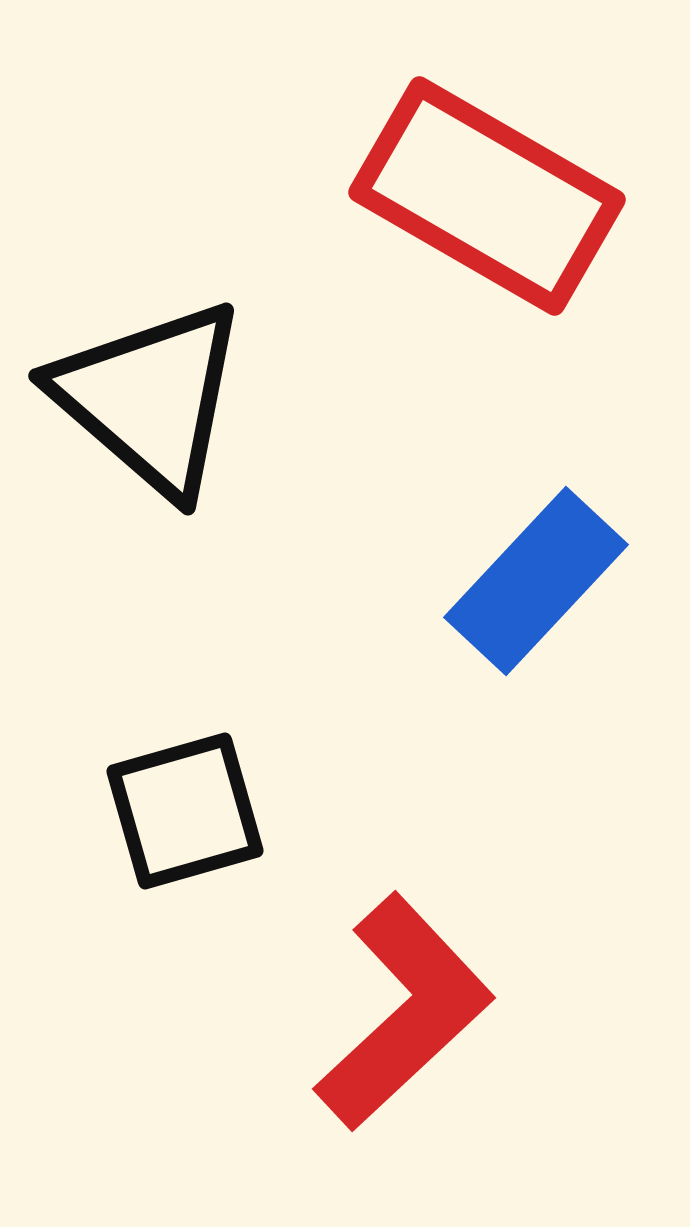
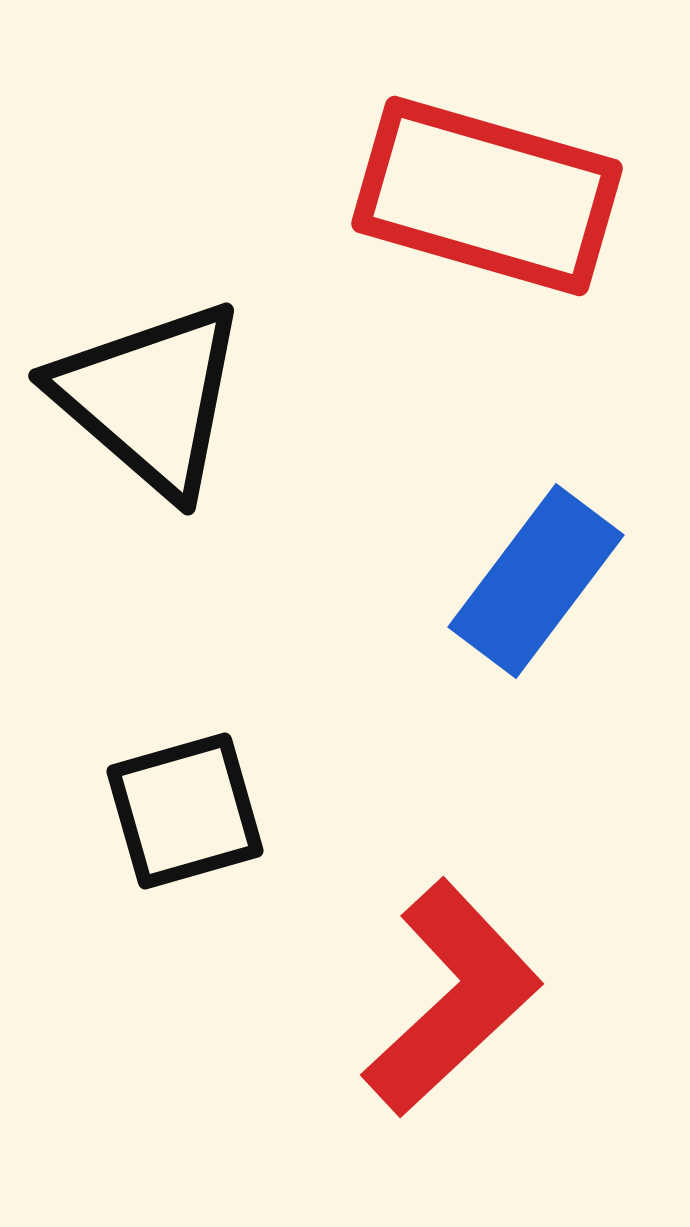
red rectangle: rotated 14 degrees counterclockwise
blue rectangle: rotated 6 degrees counterclockwise
red L-shape: moved 48 px right, 14 px up
